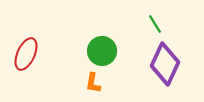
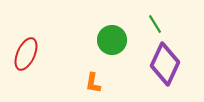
green circle: moved 10 px right, 11 px up
